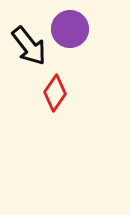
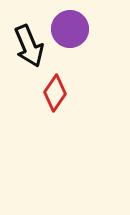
black arrow: rotated 15 degrees clockwise
